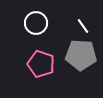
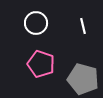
white line: rotated 21 degrees clockwise
gray pentagon: moved 2 px right, 24 px down; rotated 12 degrees clockwise
